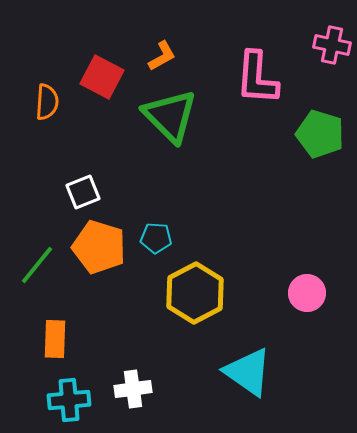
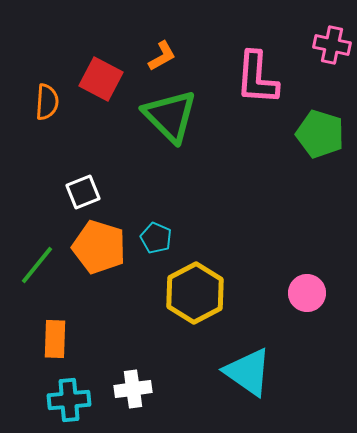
red square: moved 1 px left, 2 px down
cyan pentagon: rotated 20 degrees clockwise
